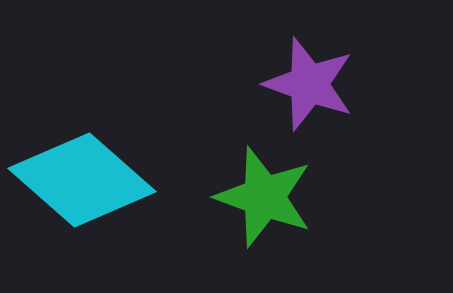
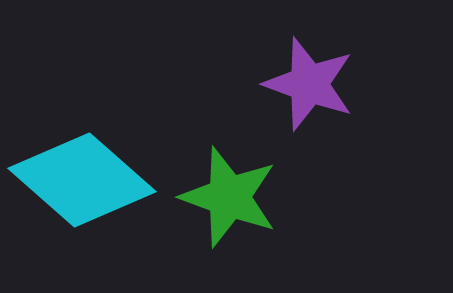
green star: moved 35 px left
